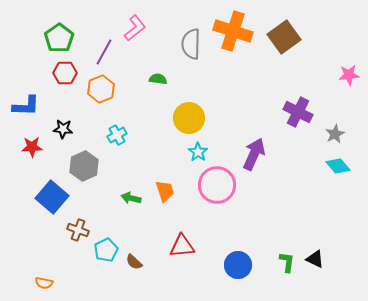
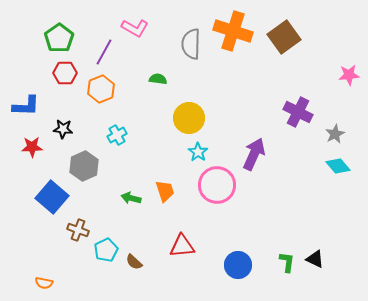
pink L-shape: rotated 68 degrees clockwise
